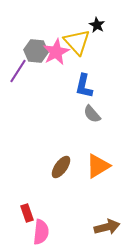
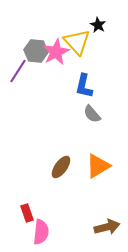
black star: moved 1 px right
